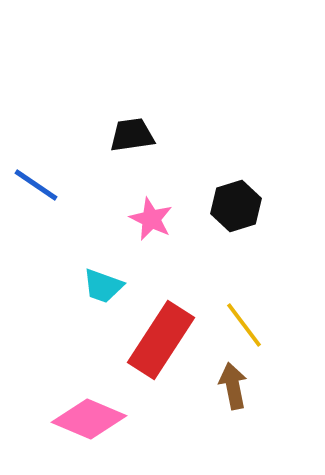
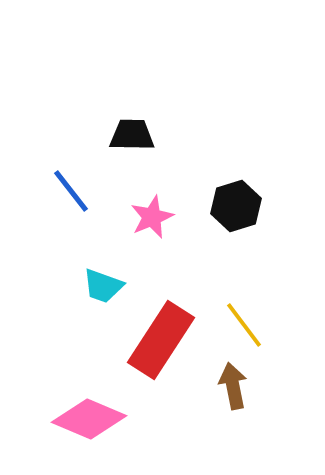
black trapezoid: rotated 9 degrees clockwise
blue line: moved 35 px right, 6 px down; rotated 18 degrees clockwise
pink star: moved 1 px right, 2 px up; rotated 24 degrees clockwise
